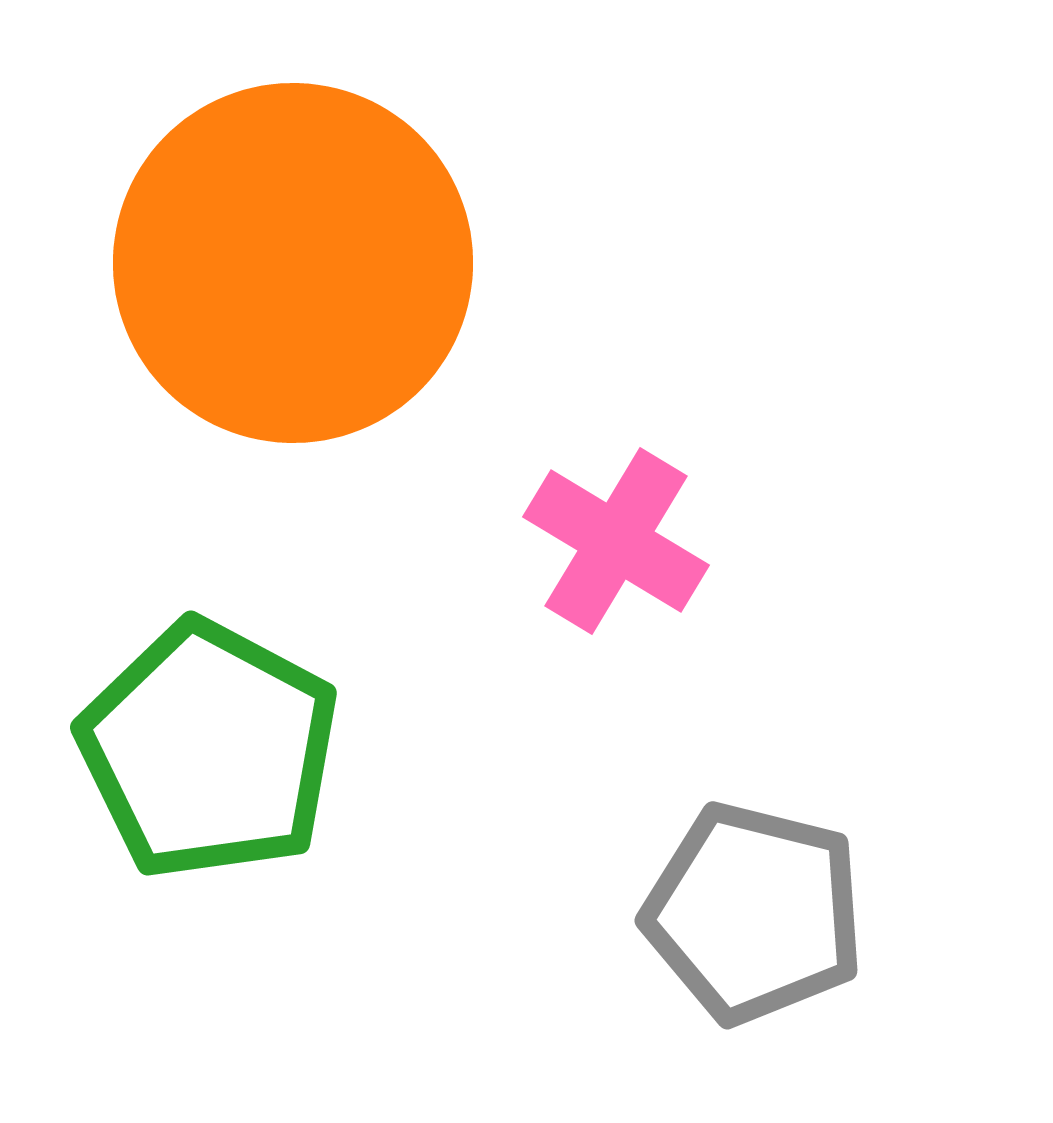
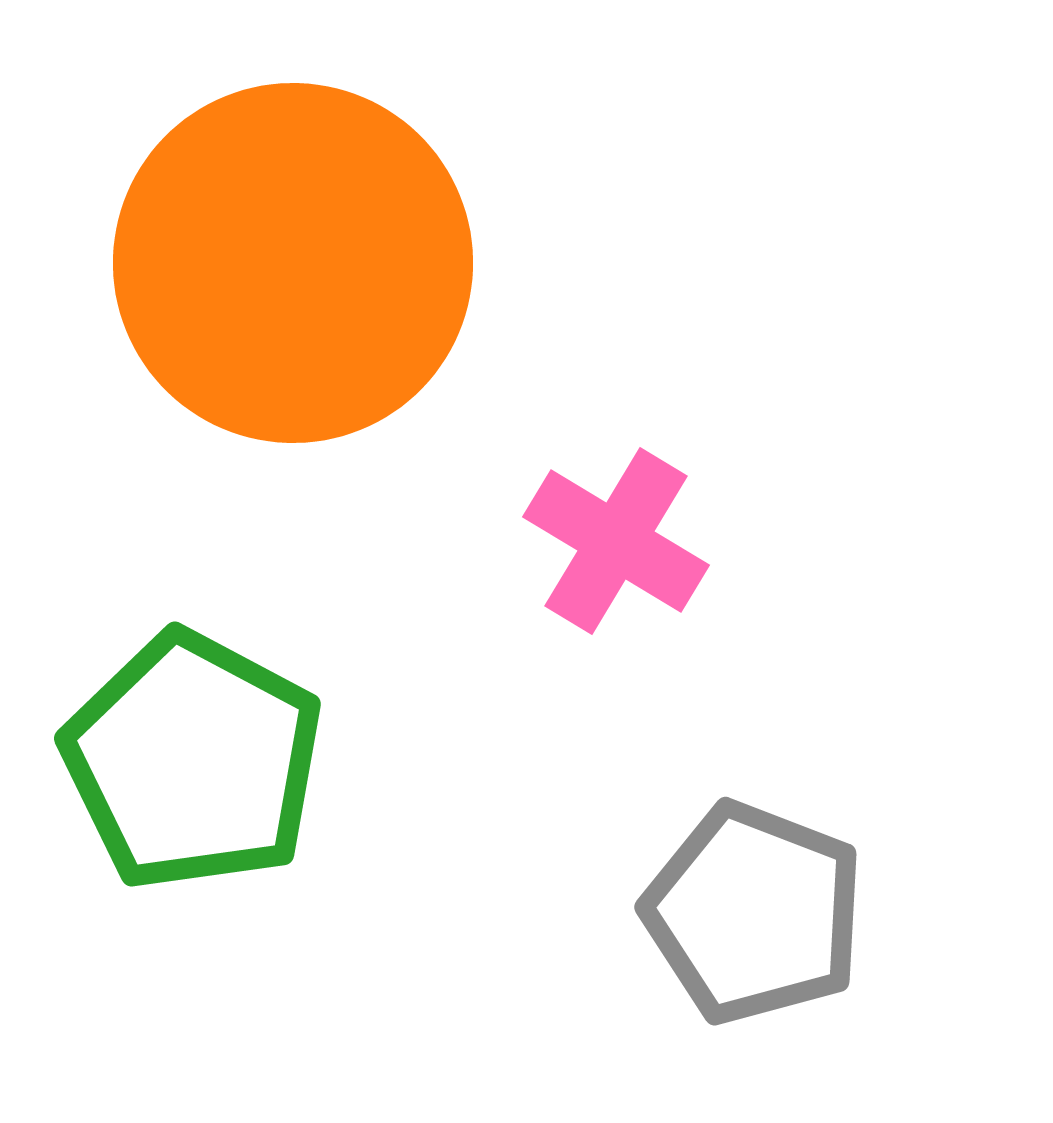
green pentagon: moved 16 px left, 11 px down
gray pentagon: rotated 7 degrees clockwise
